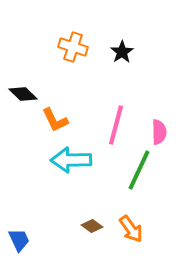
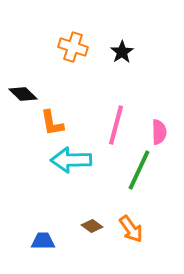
orange L-shape: moved 3 px left, 3 px down; rotated 16 degrees clockwise
blue trapezoid: moved 24 px right, 1 px down; rotated 65 degrees counterclockwise
